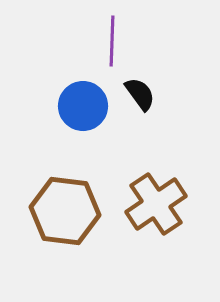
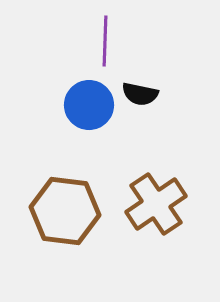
purple line: moved 7 px left
black semicircle: rotated 138 degrees clockwise
blue circle: moved 6 px right, 1 px up
